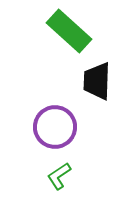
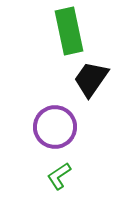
green rectangle: rotated 36 degrees clockwise
black trapezoid: moved 6 px left, 2 px up; rotated 33 degrees clockwise
